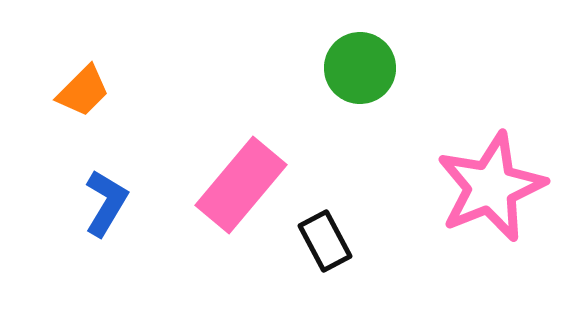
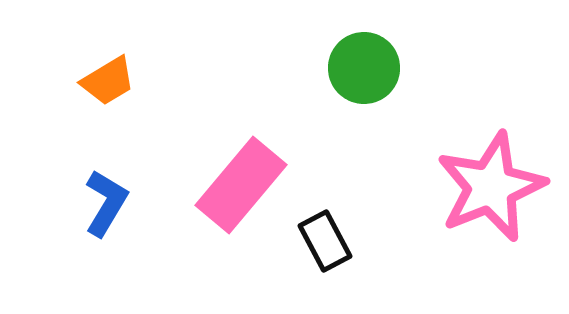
green circle: moved 4 px right
orange trapezoid: moved 25 px right, 10 px up; rotated 14 degrees clockwise
